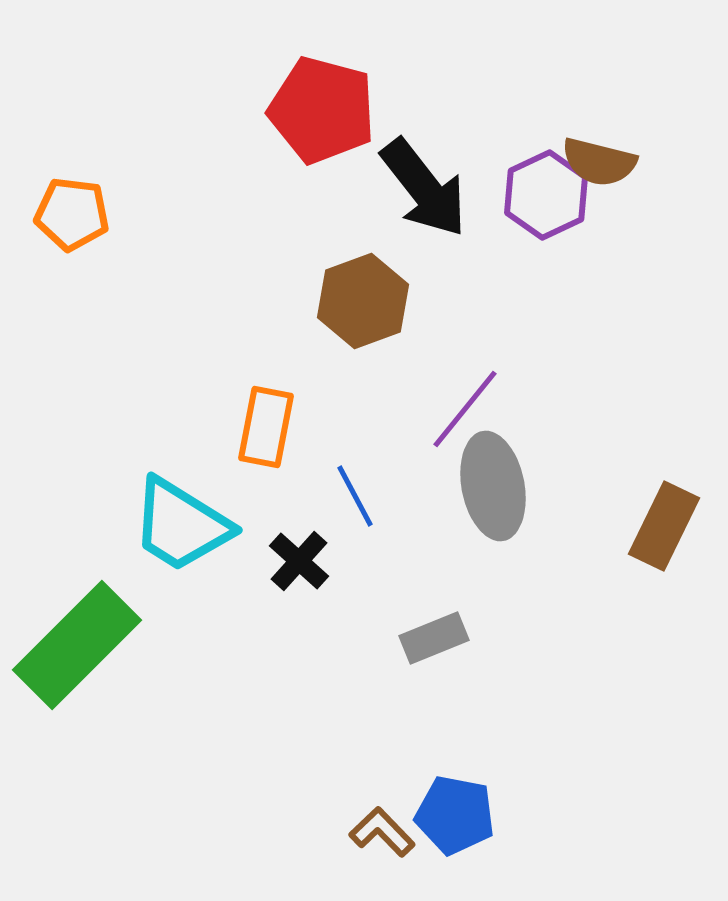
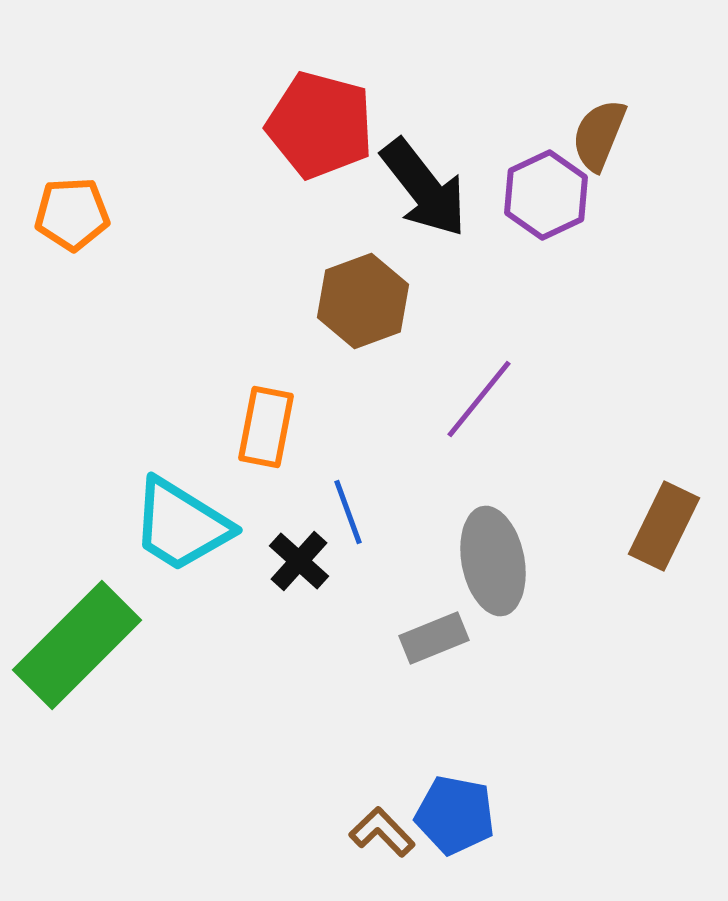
red pentagon: moved 2 px left, 15 px down
brown semicircle: moved 27 px up; rotated 98 degrees clockwise
orange pentagon: rotated 10 degrees counterclockwise
purple line: moved 14 px right, 10 px up
gray ellipse: moved 75 px down
blue line: moved 7 px left, 16 px down; rotated 8 degrees clockwise
